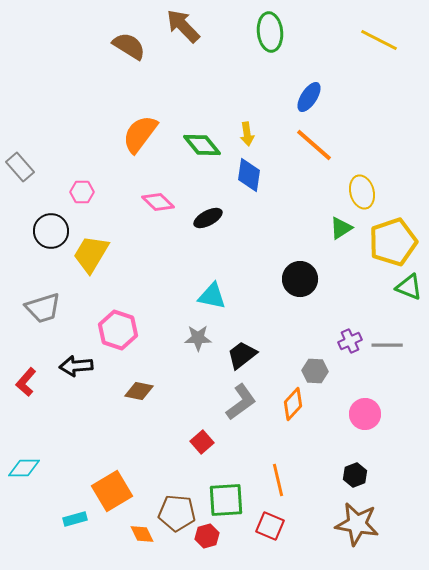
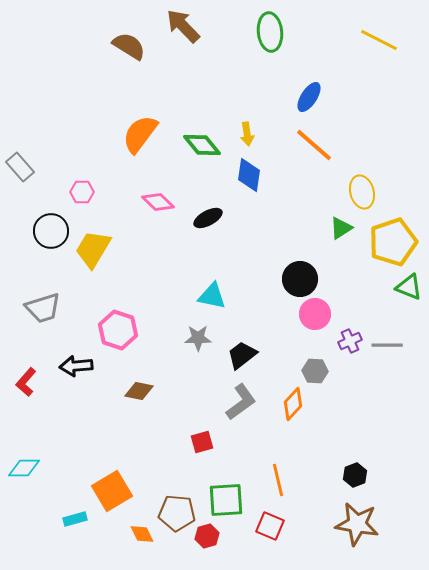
yellow trapezoid at (91, 254): moved 2 px right, 5 px up
pink circle at (365, 414): moved 50 px left, 100 px up
red square at (202, 442): rotated 25 degrees clockwise
